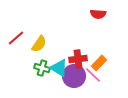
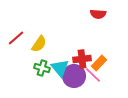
red cross: moved 4 px right
cyan triangle: moved 1 px right; rotated 18 degrees clockwise
